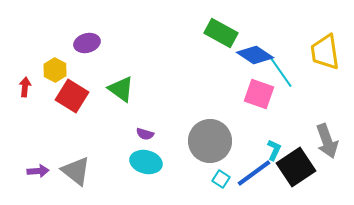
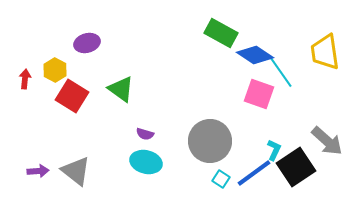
red arrow: moved 8 px up
gray arrow: rotated 28 degrees counterclockwise
